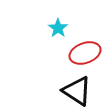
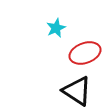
cyan star: moved 2 px left; rotated 12 degrees clockwise
